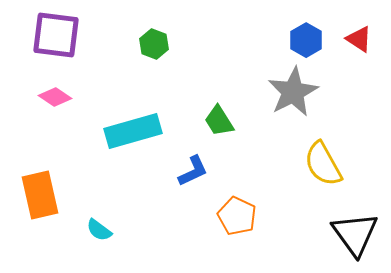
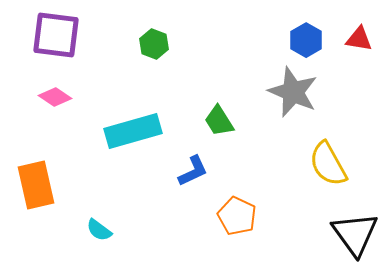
red triangle: rotated 24 degrees counterclockwise
gray star: rotated 21 degrees counterclockwise
yellow semicircle: moved 5 px right
orange rectangle: moved 4 px left, 10 px up
